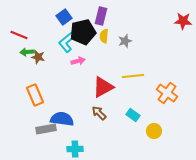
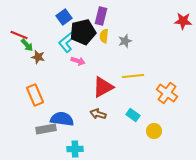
green arrow: moved 7 px up; rotated 128 degrees counterclockwise
pink arrow: rotated 32 degrees clockwise
brown arrow: moved 1 px left, 1 px down; rotated 28 degrees counterclockwise
